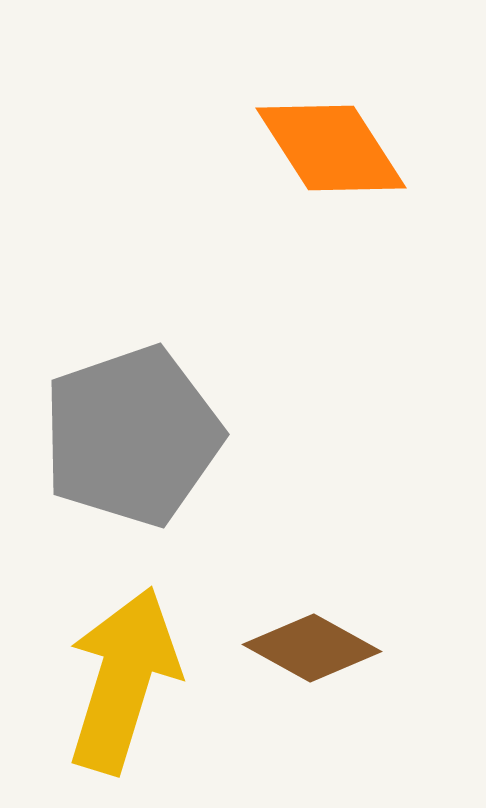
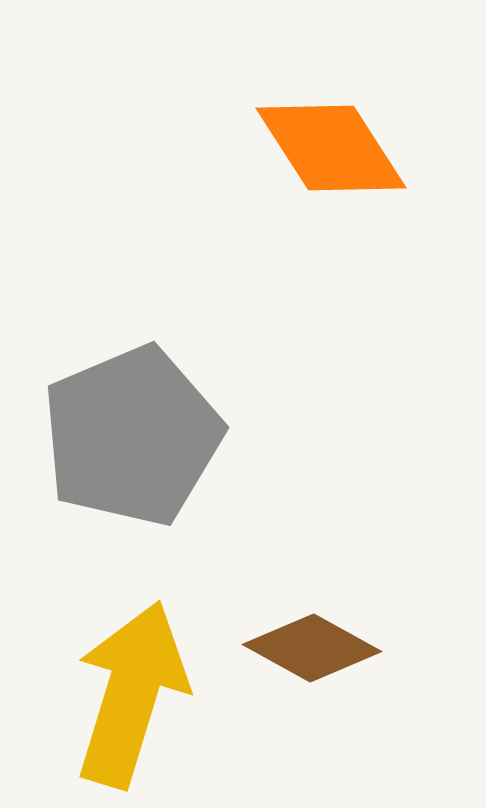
gray pentagon: rotated 4 degrees counterclockwise
yellow arrow: moved 8 px right, 14 px down
